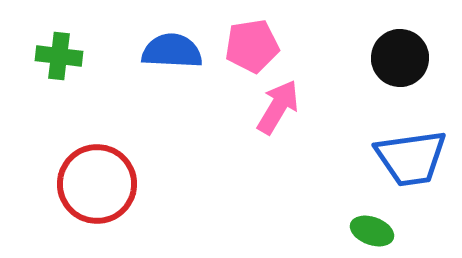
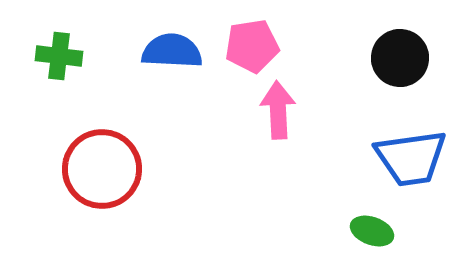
pink arrow: moved 3 px down; rotated 34 degrees counterclockwise
red circle: moved 5 px right, 15 px up
